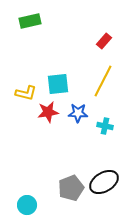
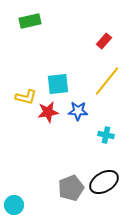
yellow line: moved 4 px right; rotated 12 degrees clockwise
yellow L-shape: moved 4 px down
blue star: moved 2 px up
cyan cross: moved 1 px right, 9 px down
cyan circle: moved 13 px left
